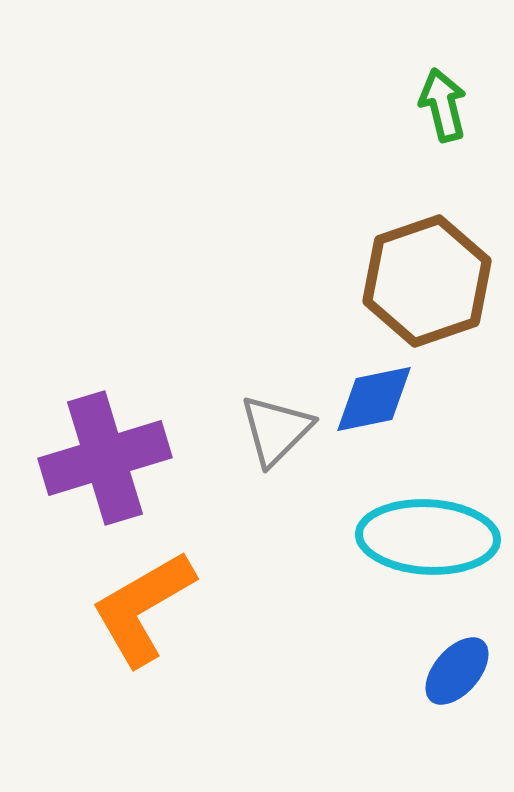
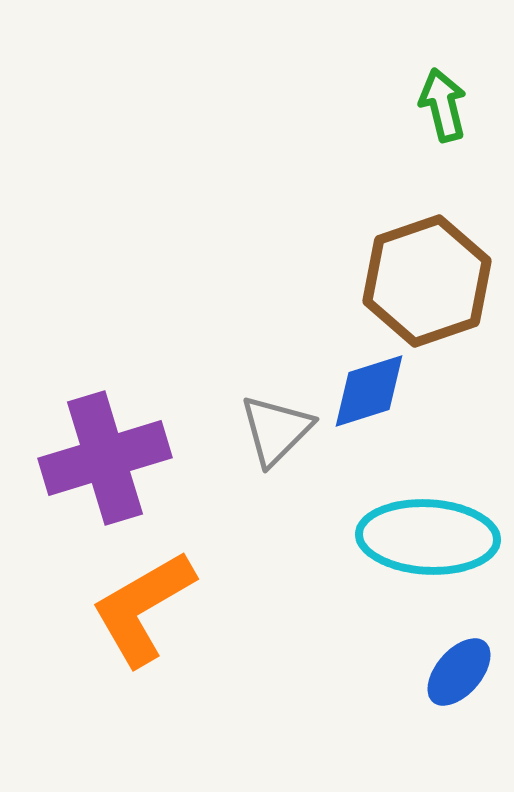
blue diamond: moved 5 px left, 8 px up; rotated 6 degrees counterclockwise
blue ellipse: moved 2 px right, 1 px down
